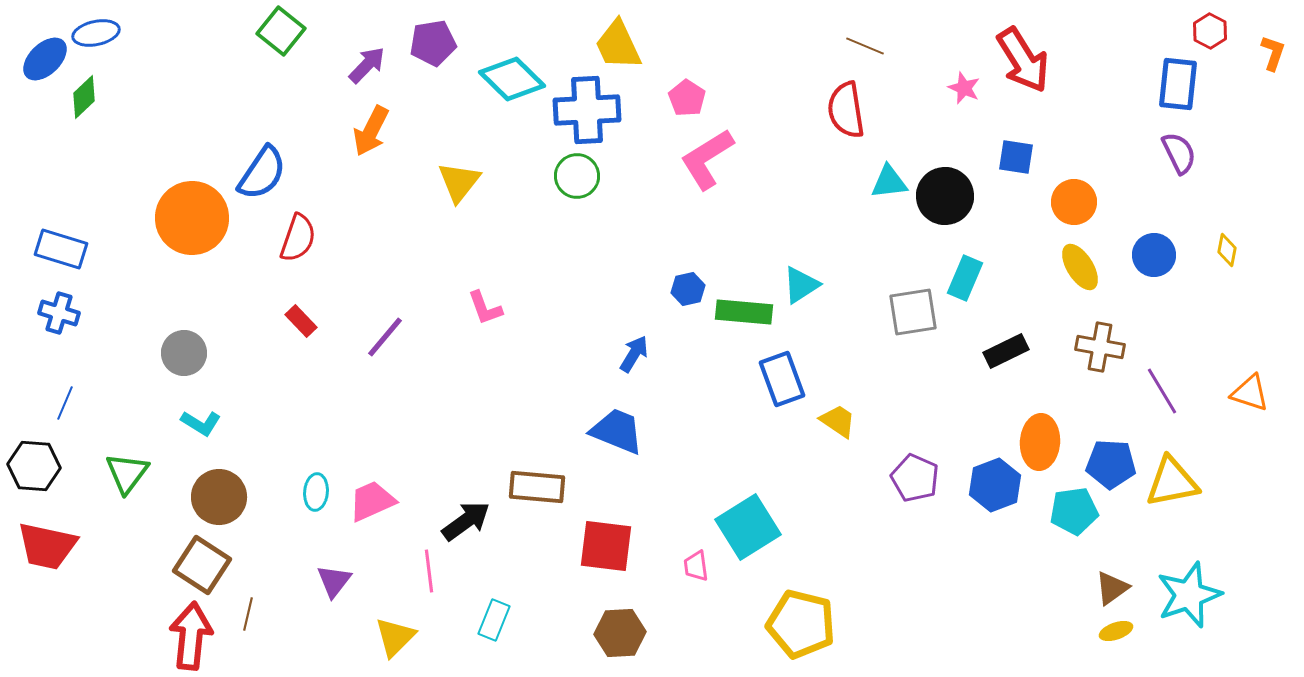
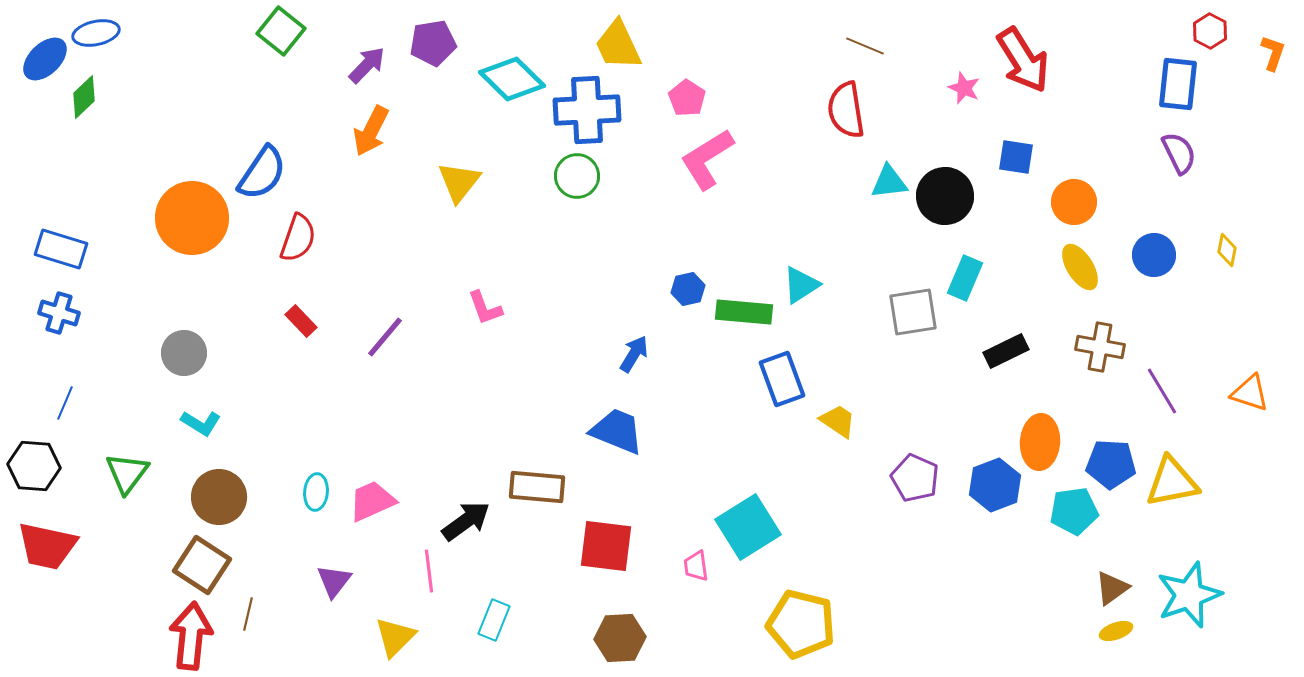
brown hexagon at (620, 633): moved 5 px down
